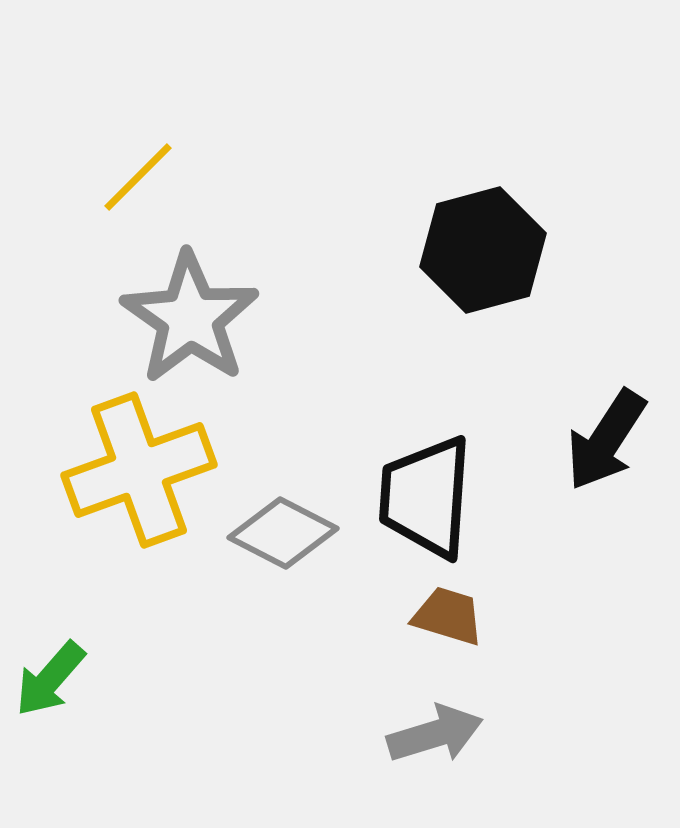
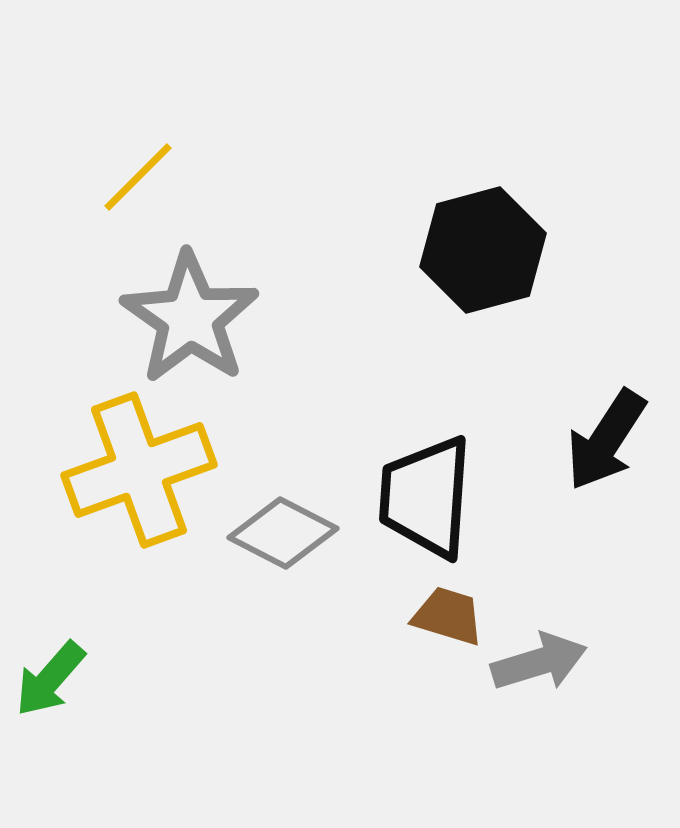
gray arrow: moved 104 px right, 72 px up
